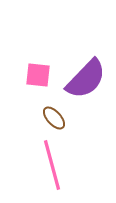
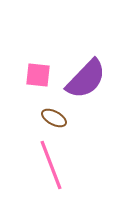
brown ellipse: rotated 20 degrees counterclockwise
pink line: moved 1 px left; rotated 6 degrees counterclockwise
